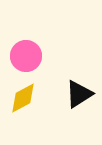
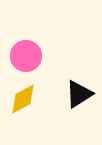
yellow diamond: moved 1 px down
